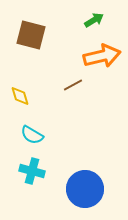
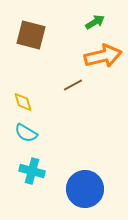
green arrow: moved 1 px right, 2 px down
orange arrow: moved 1 px right
yellow diamond: moved 3 px right, 6 px down
cyan semicircle: moved 6 px left, 2 px up
